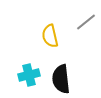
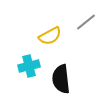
yellow semicircle: rotated 105 degrees counterclockwise
cyan cross: moved 9 px up
